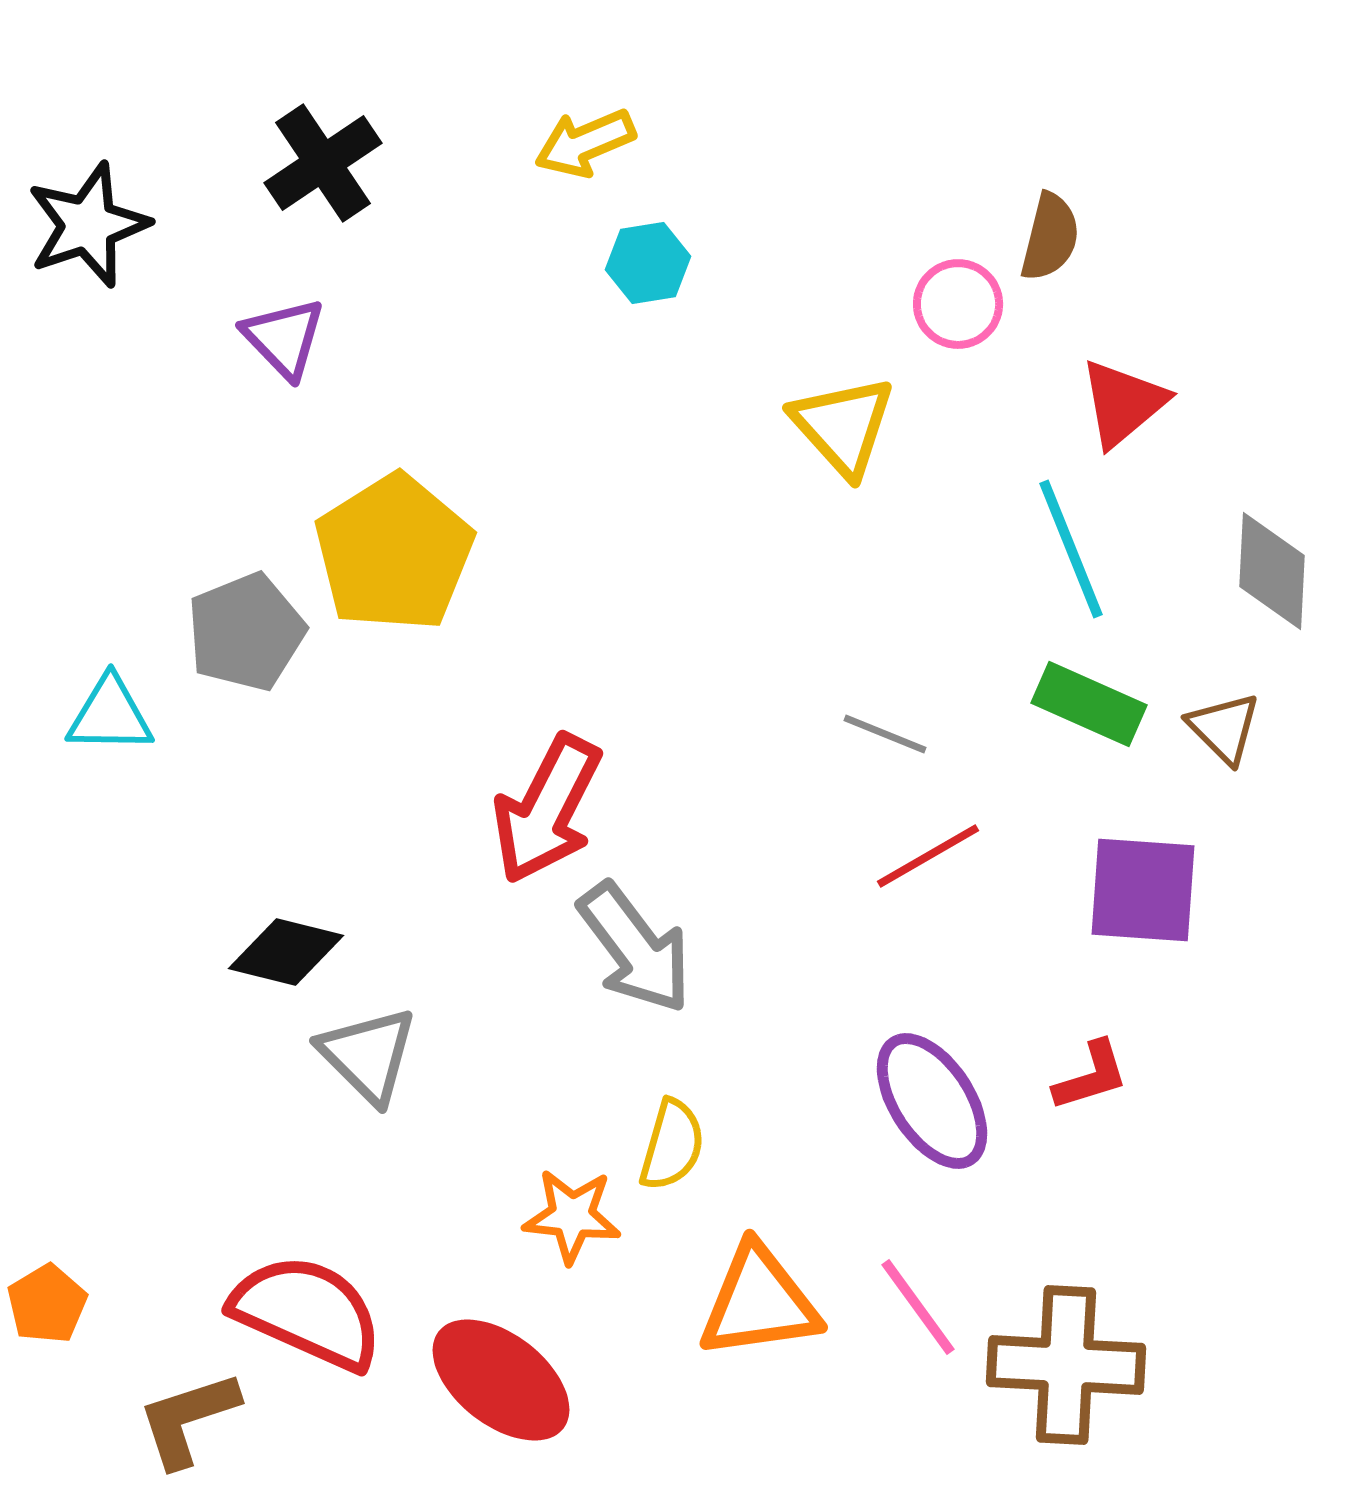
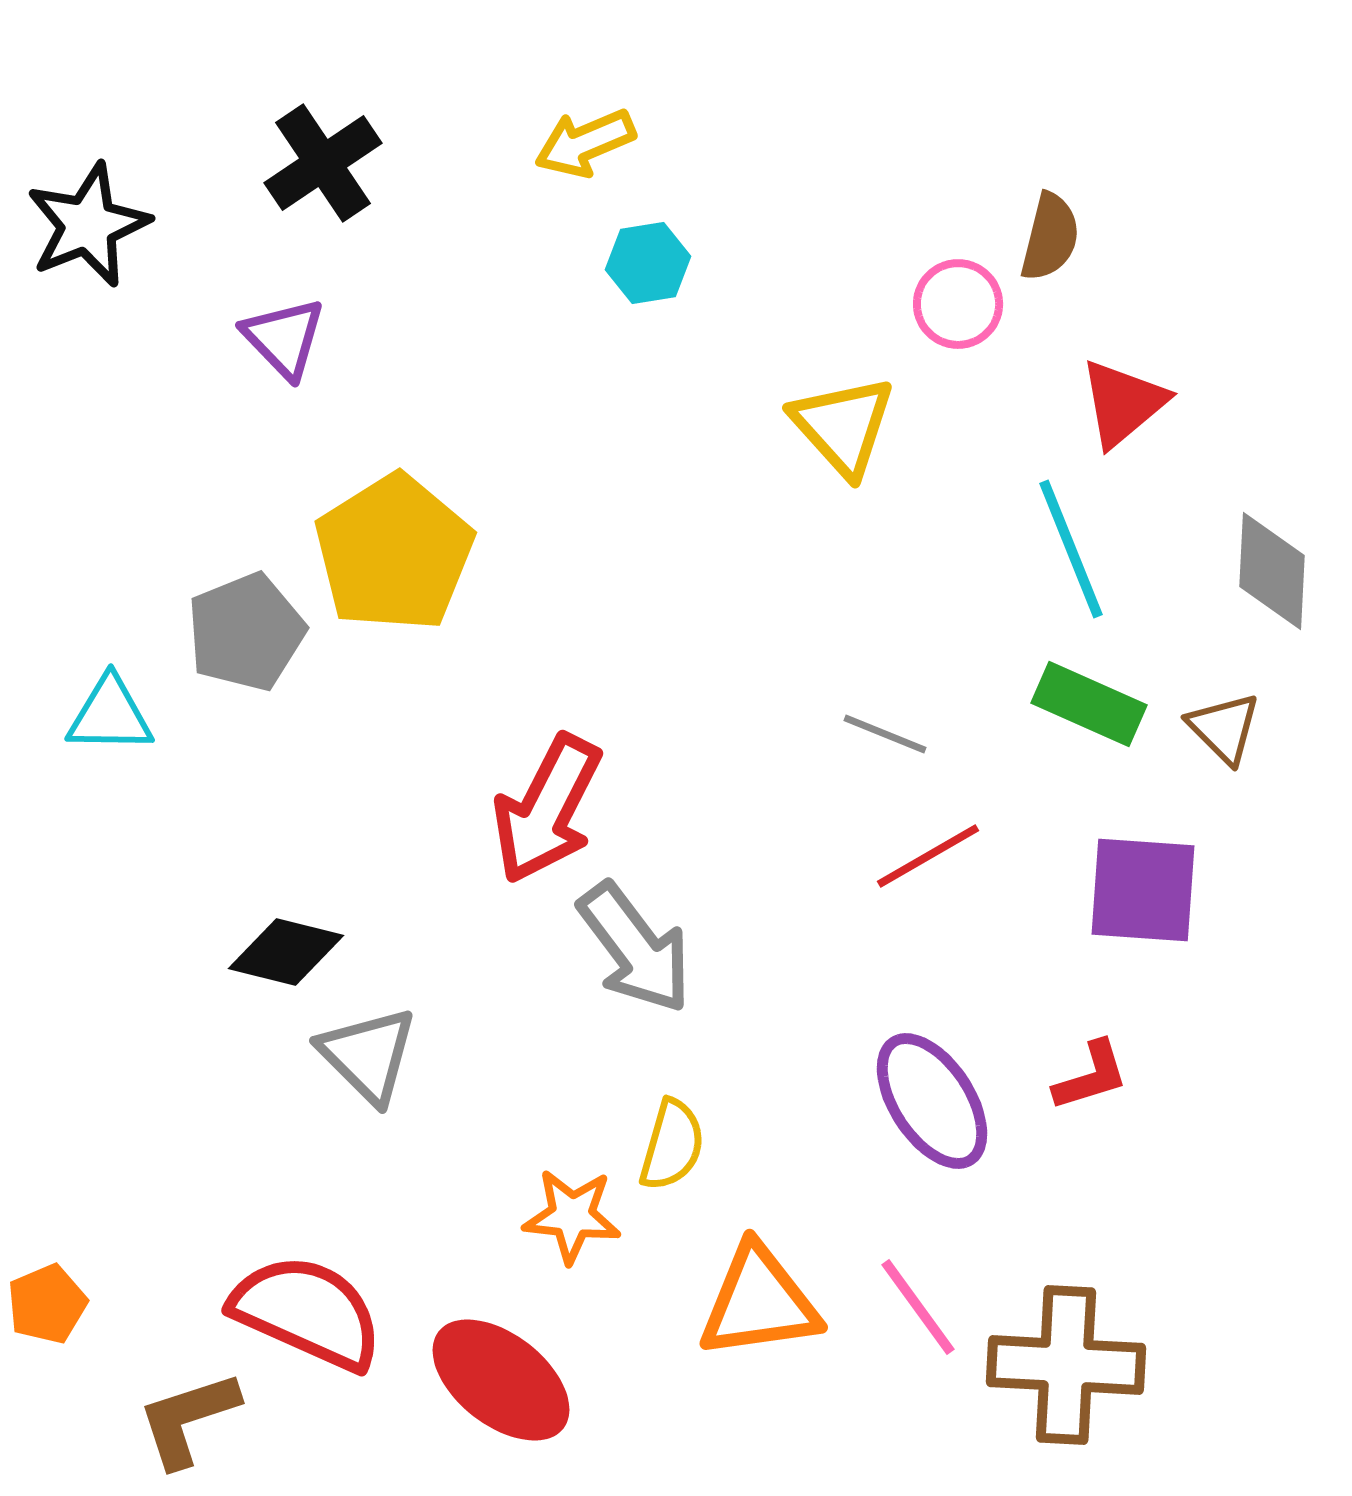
black star: rotated 3 degrees counterclockwise
orange pentagon: rotated 8 degrees clockwise
